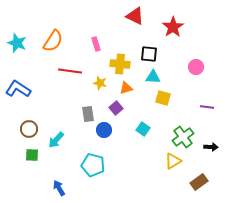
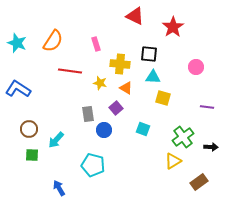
orange triangle: rotated 48 degrees clockwise
cyan square: rotated 16 degrees counterclockwise
